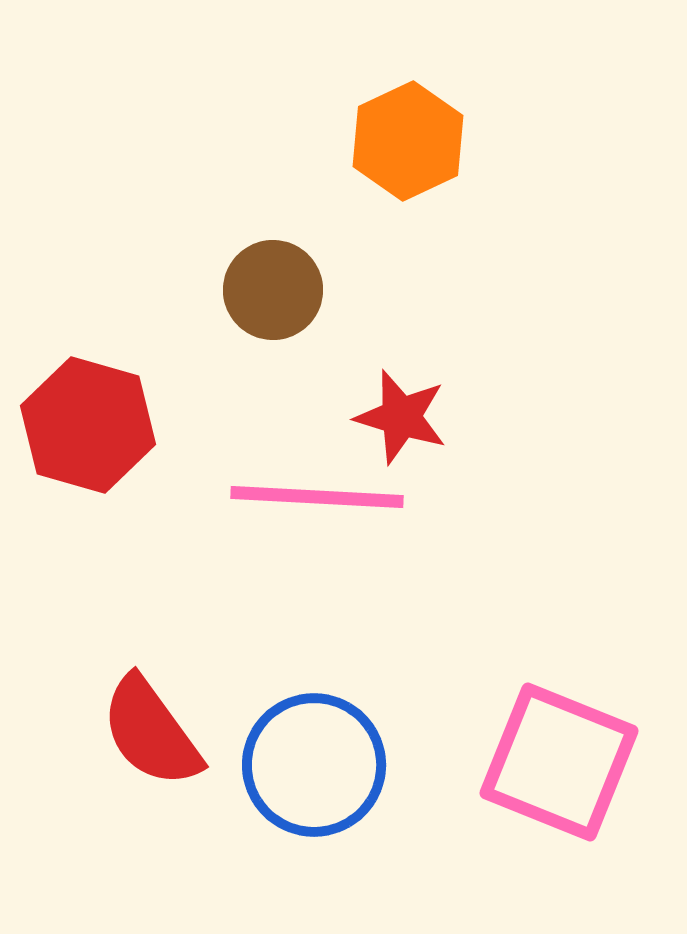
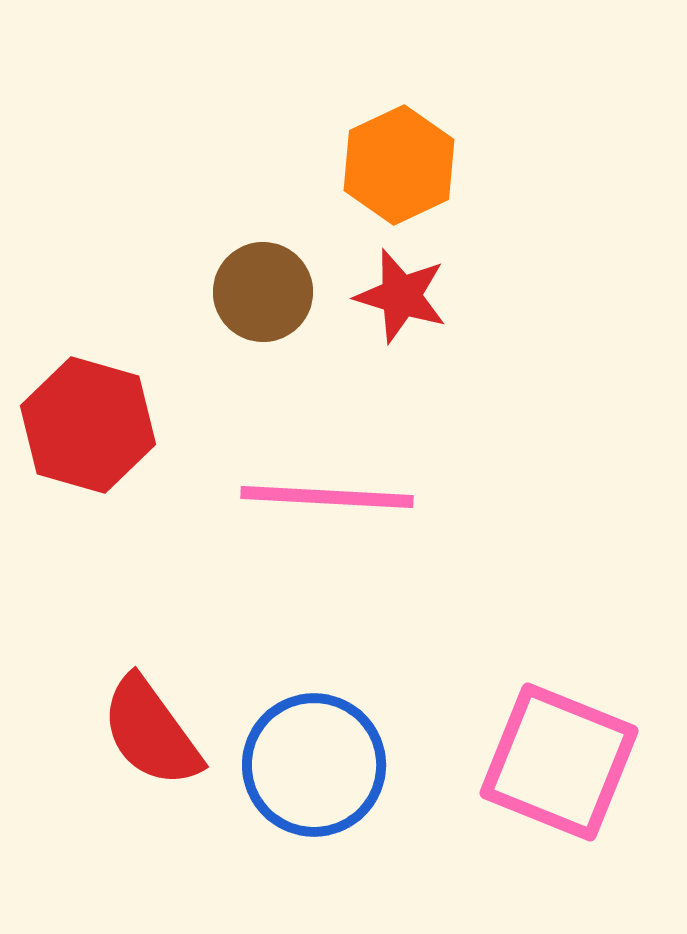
orange hexagon: moved 9 px left, 24 px down
brown circle: moved 10 px left, 2 px down
red star: moved 121 px up
pink line: moved 10 px right
